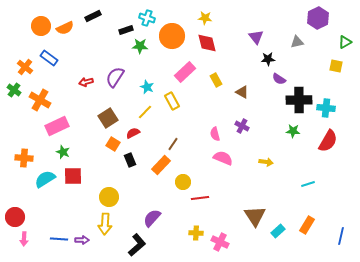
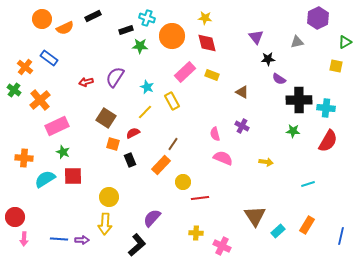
orange circle at (41, 26): moved 1 px right, 7 px up
yellow rectangle at (216, 80): moved 4 px left, 5 px up; rotated 40 degrees counterclockwise
orange cross at (40, 100): rotated 20 degrees clockwise
brown square at (108, 118): moved 2 px left; rotated 24 degrees counterclockwise
orange square at (113, 144): rotated 16 degrees counterclockwise
pink cross at (220, 242): moved 2 px right, 4 px down
